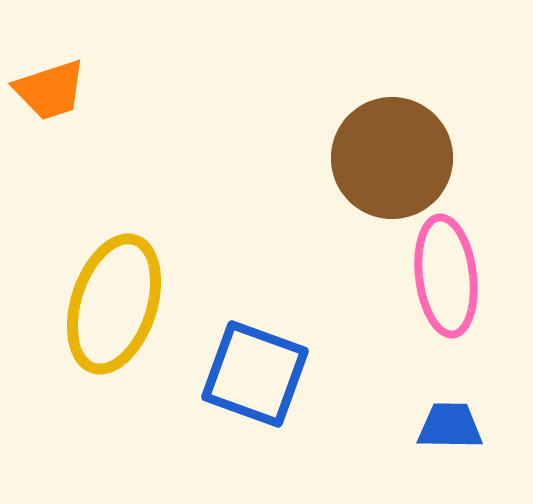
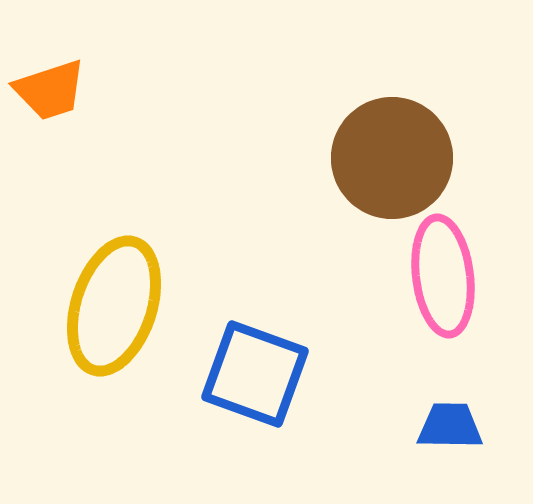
pink ellipse: moved 3 px left
yellow ellipse: moved 2 px down
